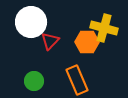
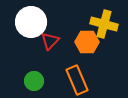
yellow cross: moved 4 px up
